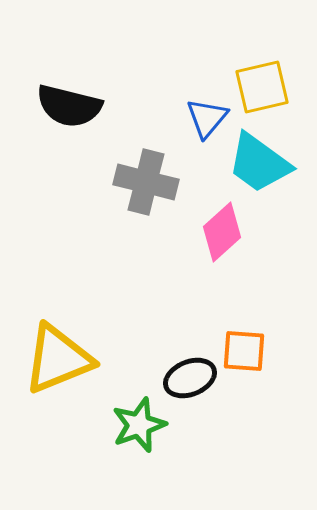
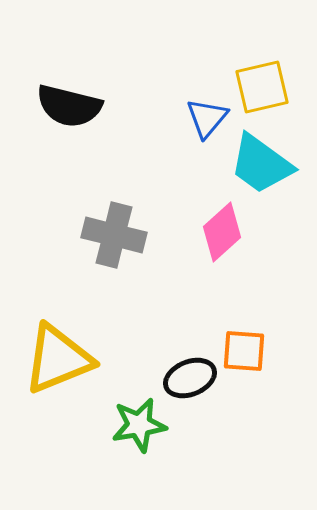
cyan trapezoid: moved 2 px right, 1 px down
gray cross: moved 32 px left, 53 px down
green star: rotated 10 degrees clockwise
